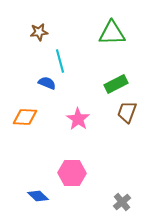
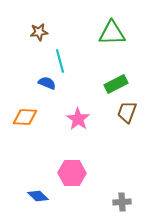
gray cross: rotated 36 degrees clockwise
